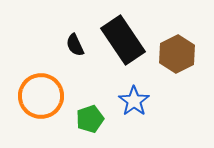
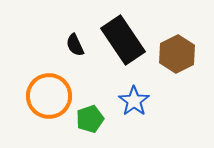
orange circle: moved 8 px right
